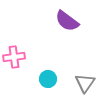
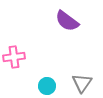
cyan circle: moved 1 px left, 7 px down
gray triangle: moved 3 px left
